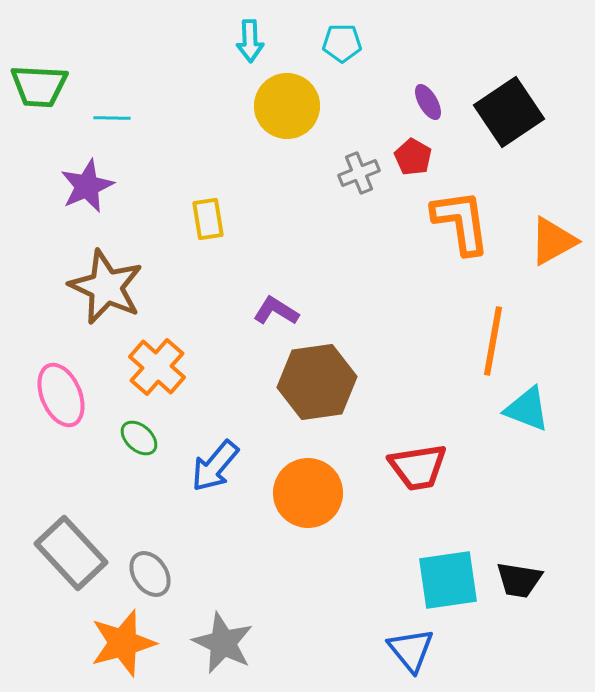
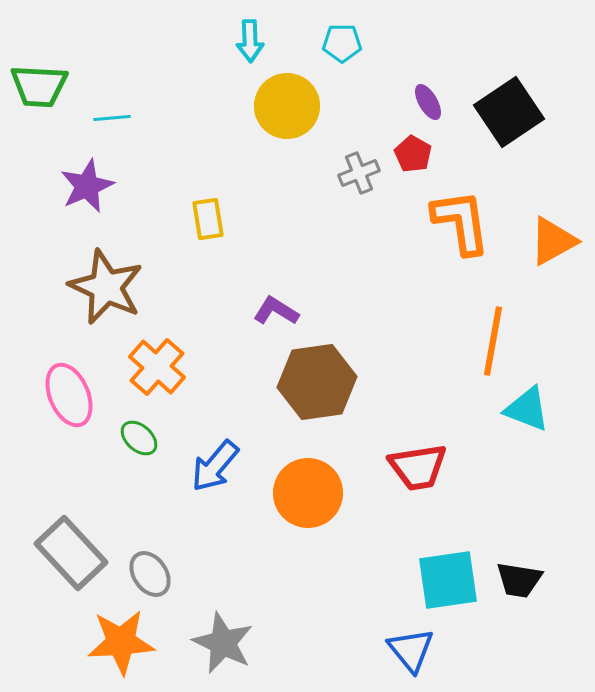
cyan line: rotated 6 degrees counterclockwise
red pentagon: moved 3 px up
pink ellipse: moved 8 px right
orange star: moved 2 px left, 1 px up; rotated 12 degrees clockwise
